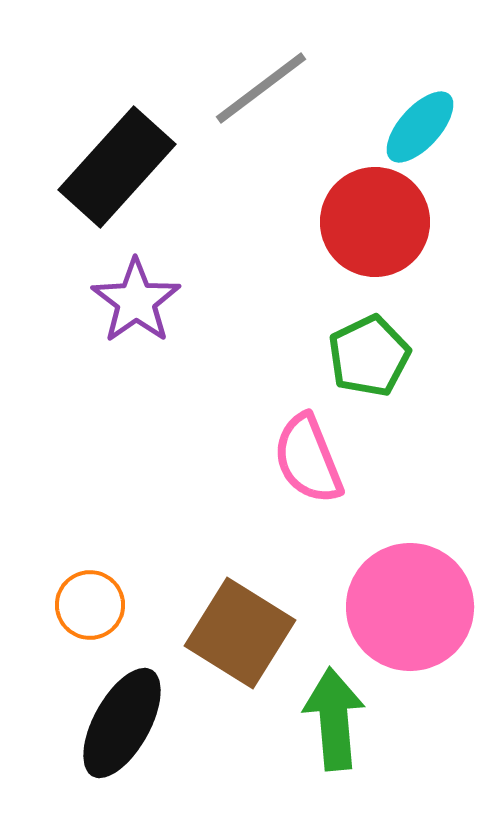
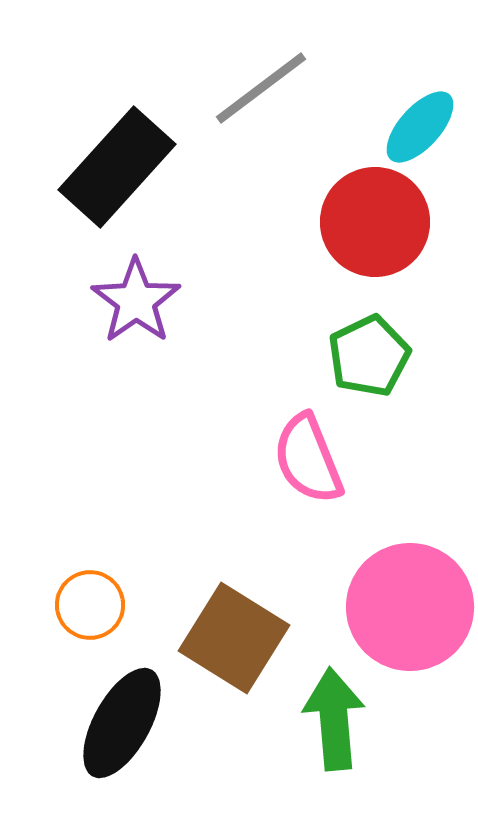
brown square: moved 6 px left, 5 px down
